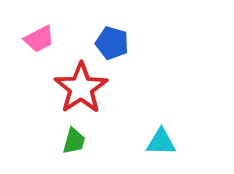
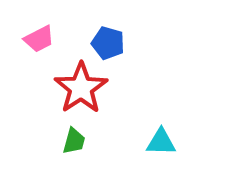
blue pentagon: moved 4 px left
